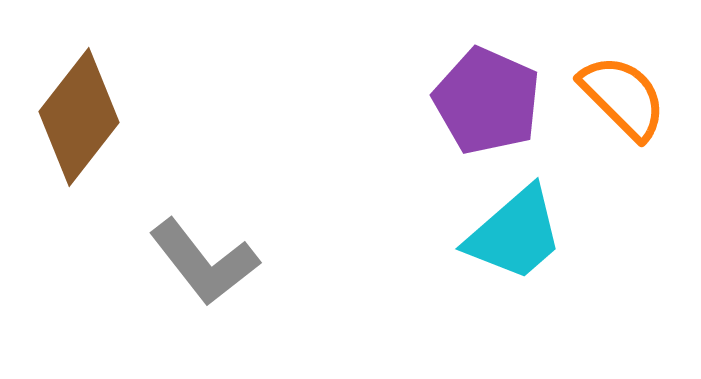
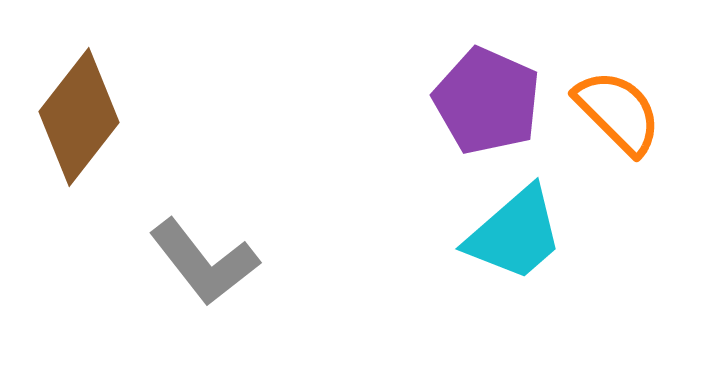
orange semicircle: moved 5 px left, 15 px down
